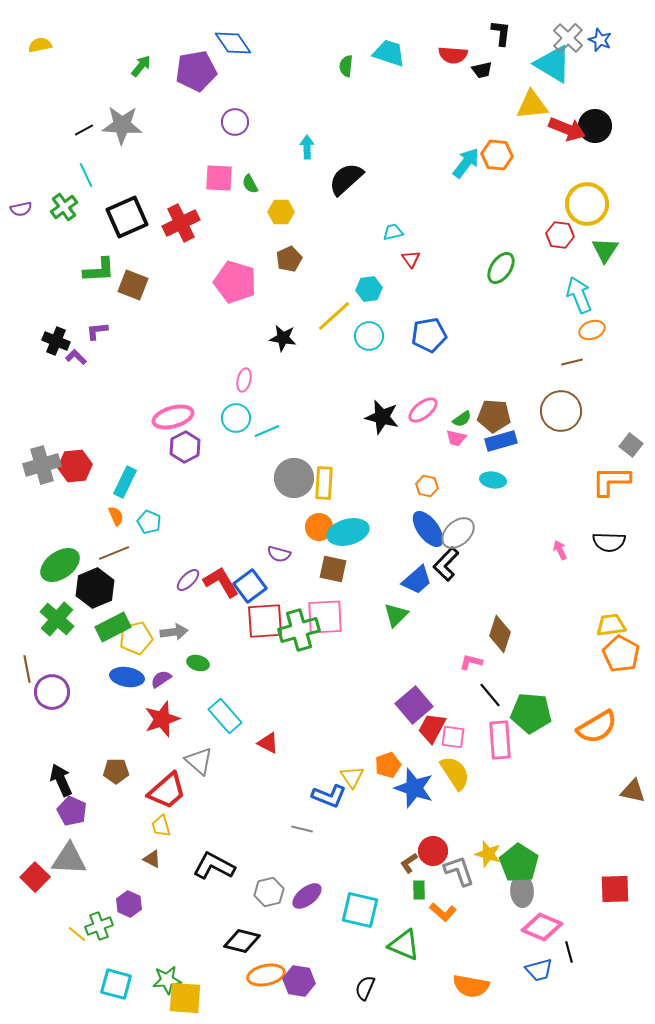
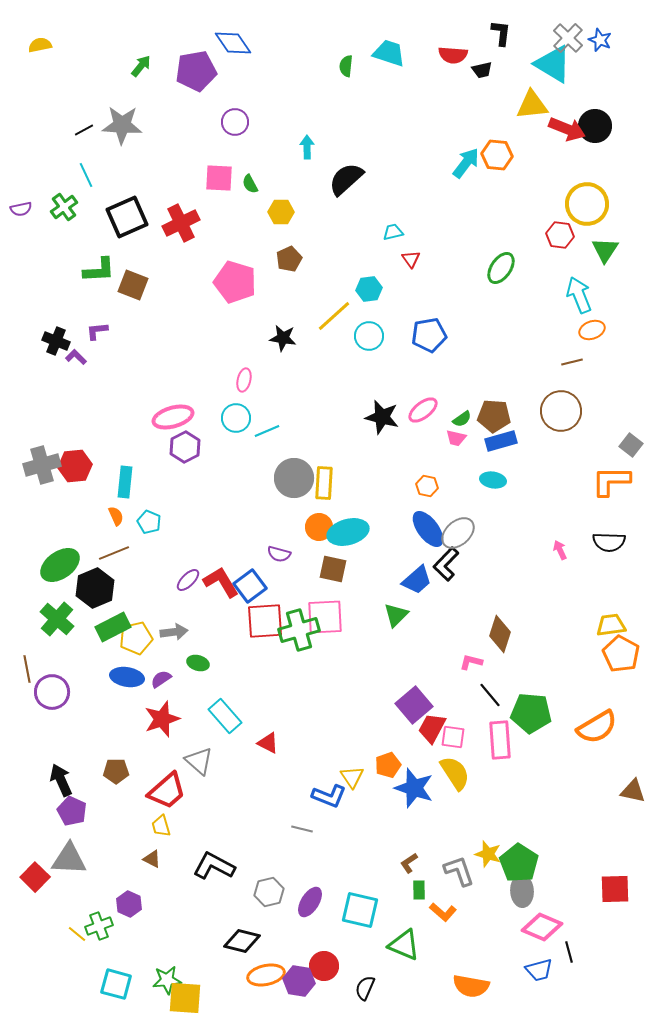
cyan rectangle at (125, 482): rotated 20 degrees counterclockwise
red circle at (433, 851): moved 109 px left, 115 px down
purple ellipse at (307, 896): moved 3 px right, 6 px down; rotated 20 degrees counterclockwise
